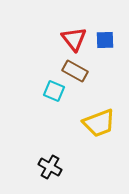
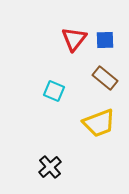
red triangle: rotated 16 degrees clockwise
brown rectangle: moved 30 px right, 7 px down; rotated 10 degrees clockwise
black cross: rotated 20 degrees clockwise
